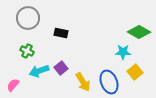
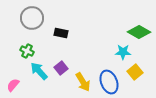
gray circle: moved 4 px right
cyan arrow: rotated 66 degrees clockwise
